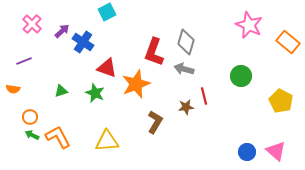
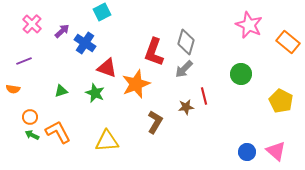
cyan square: moved 5 px left
blue cross: moved 2 px right, 1 px down
gray arrow: rotated 60 degrees counterclockwise
green circle: moved 2 px up
orange L-shape: moved 5 px up
